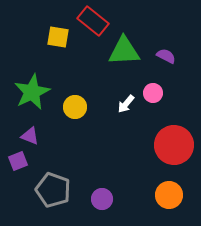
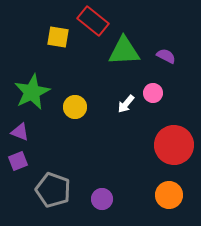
purple triangle: moved 10 px left, 4 px up
